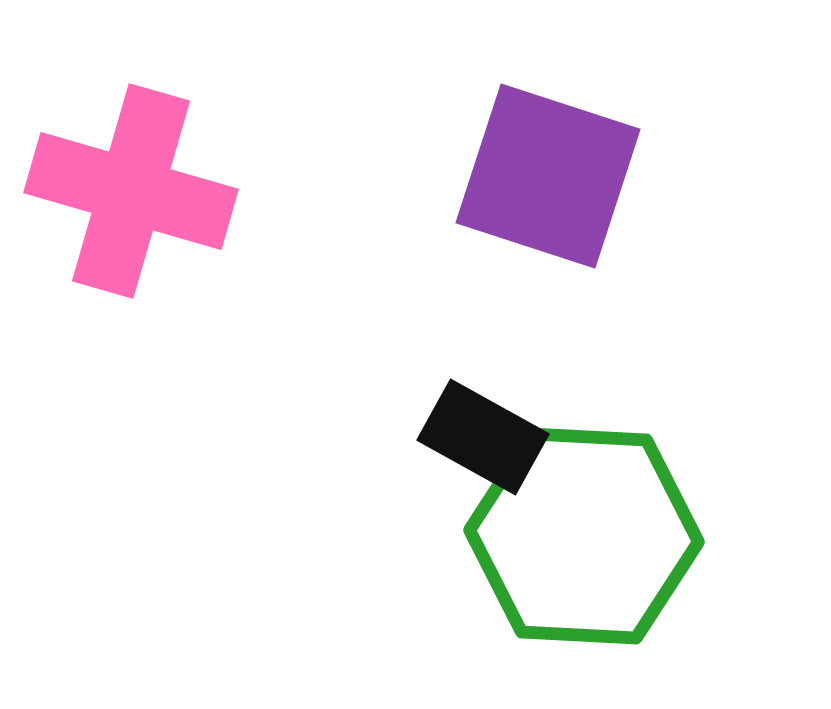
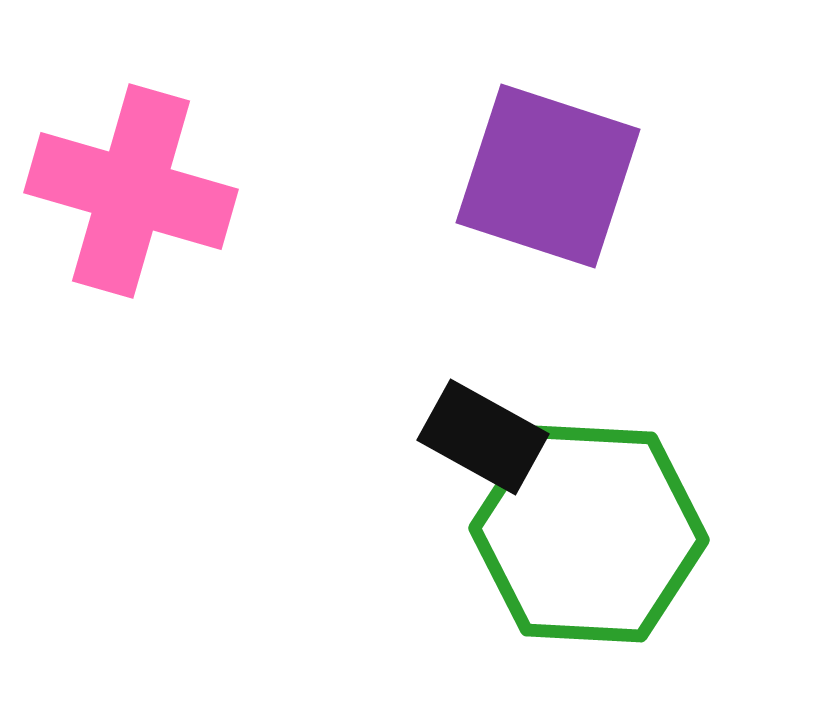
green hexagon: moved 5 px right, 2 px up
